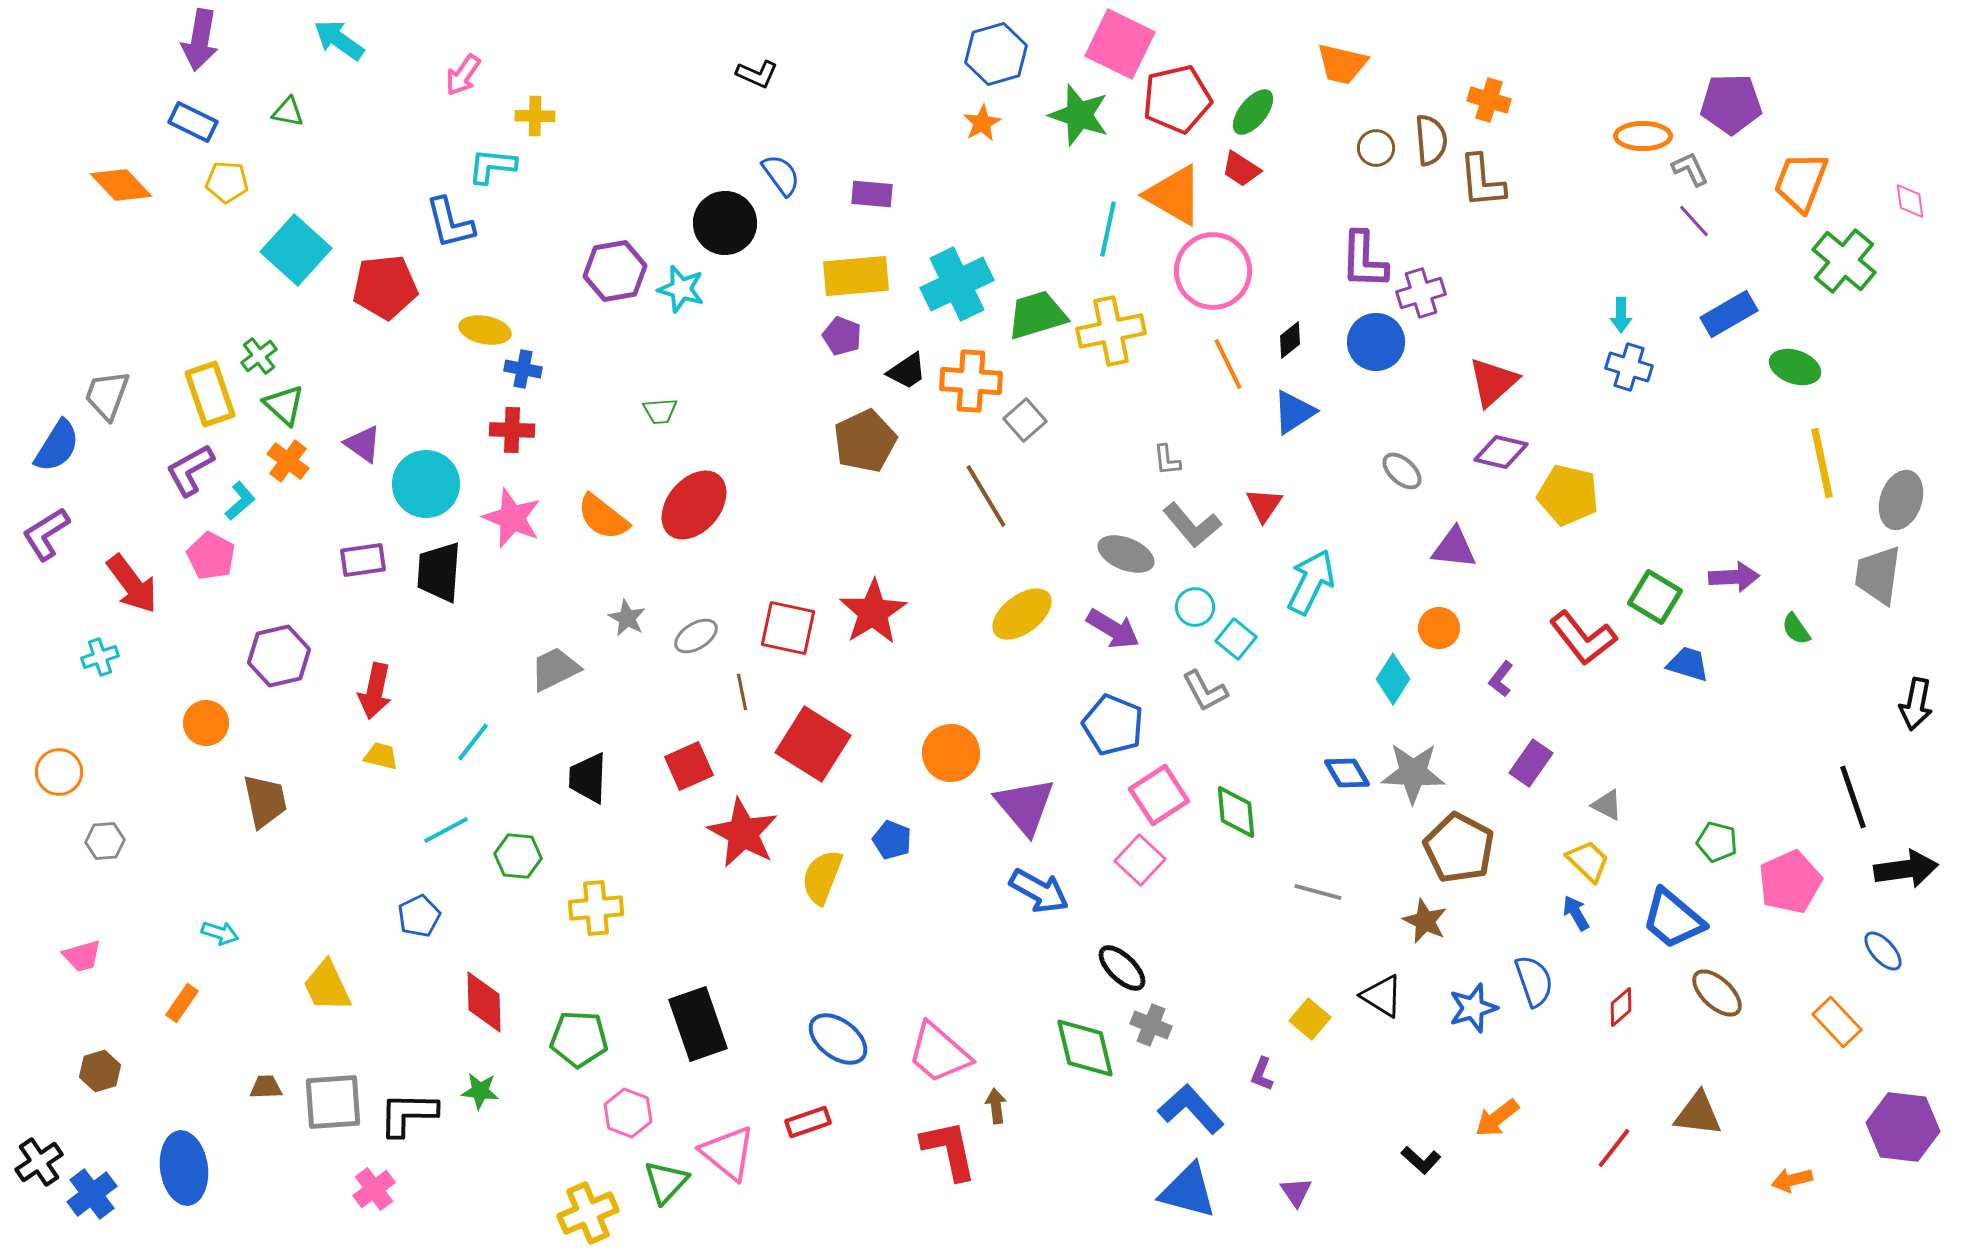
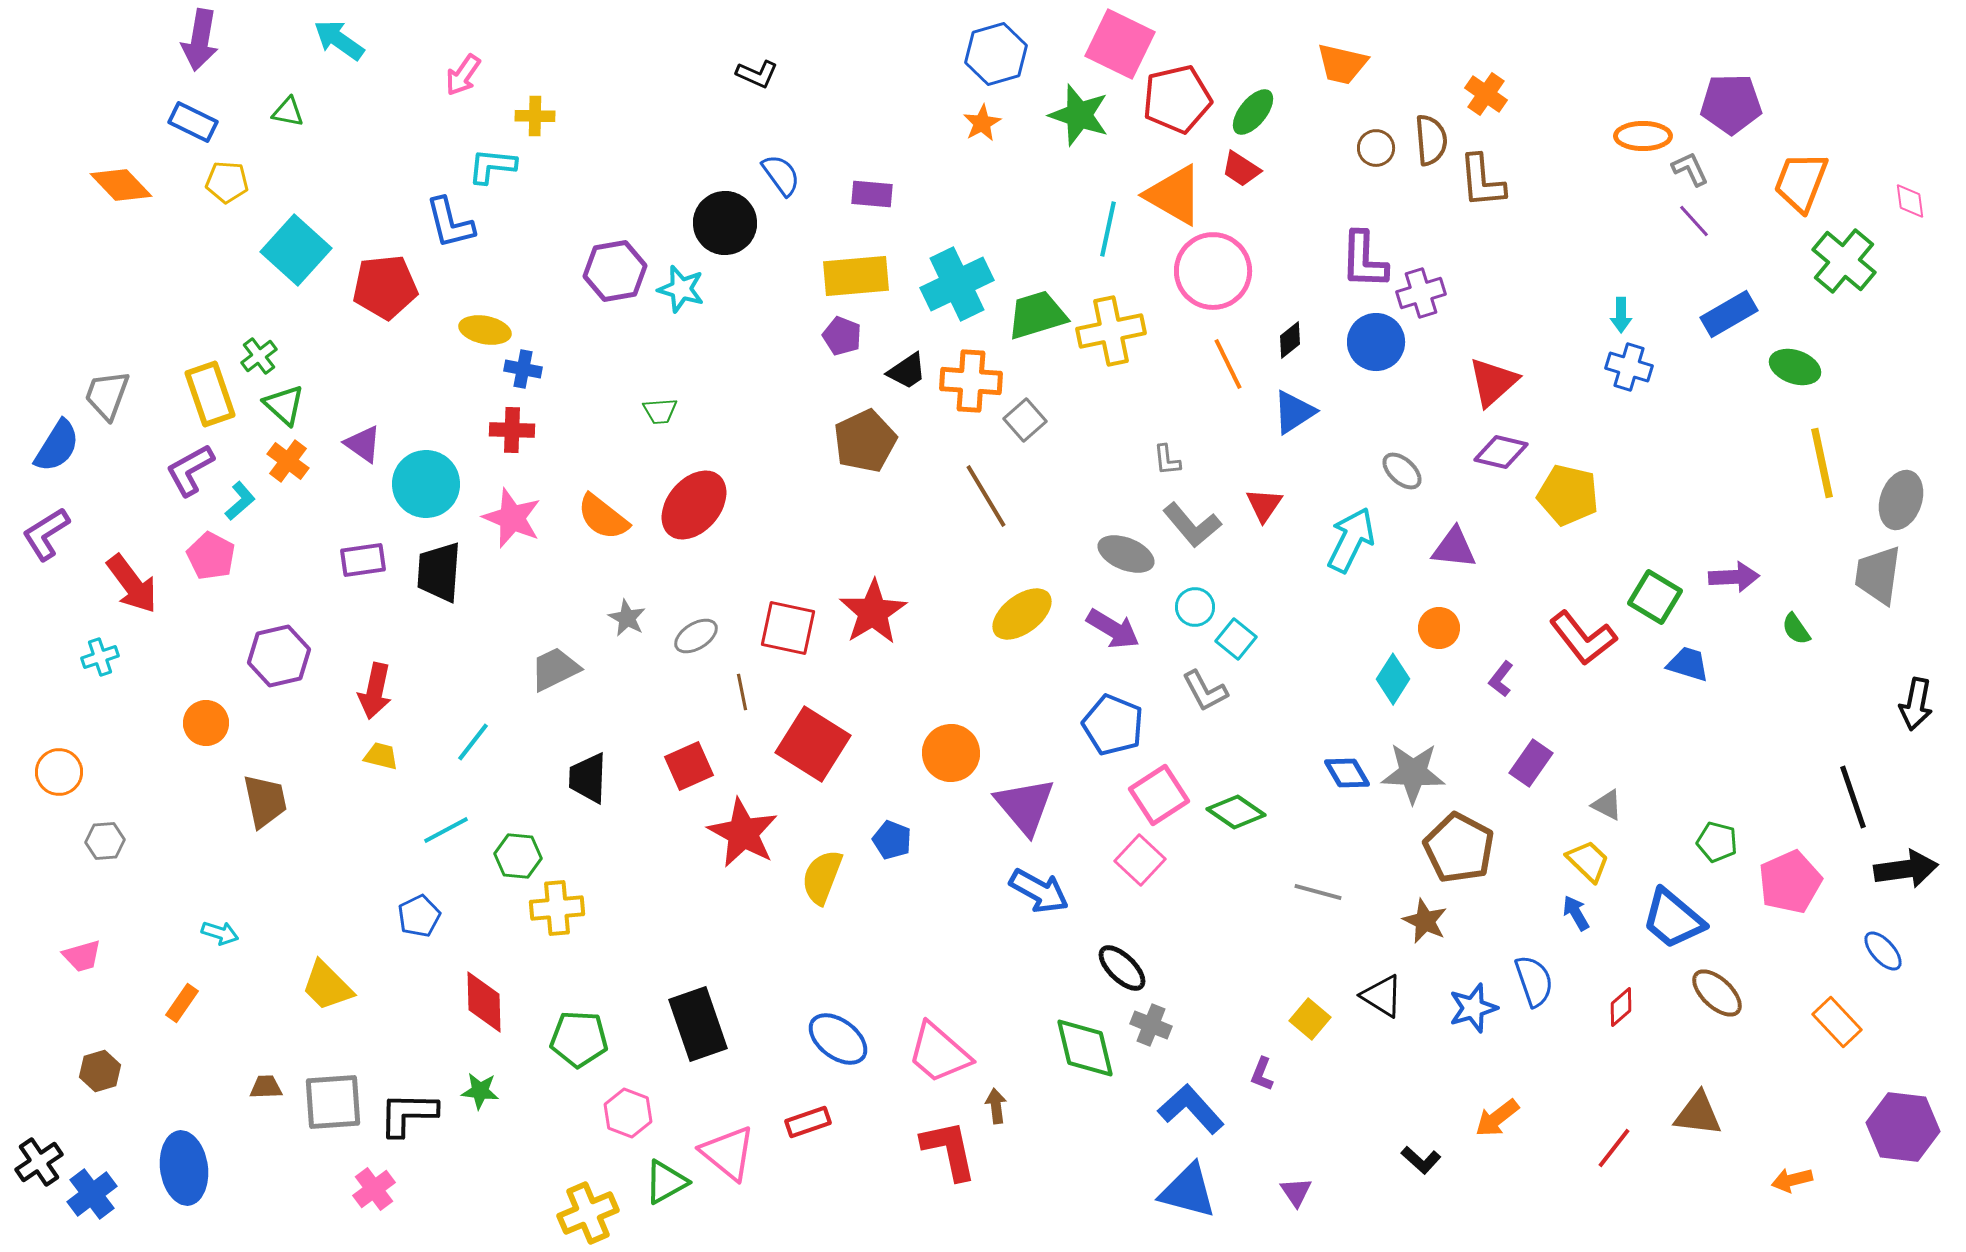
orange cross at (1489, 100): moved 3 px left, 6 px up; rotated 18 degrees clockwise
cyan arrow at (1311, 582): moved 40 px right, 42 px up
green diamond at (1236, 812): rotated 50 degrees counterclockwise
yellow cross at (596, 908): moved 39 px left
yellow trapezoid at (327, 986): rotated 20 degrees counterclockwise
green triangle at (666, 1182): rotated 18 degrees clockwise
